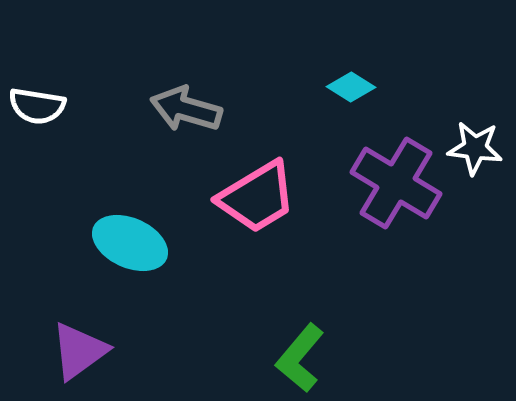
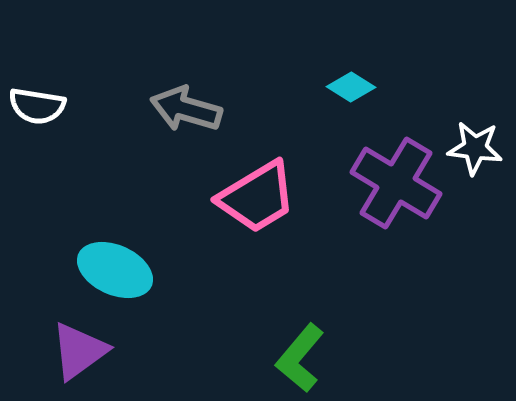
cyan ellipse: moved 15 px left, 27 px down
